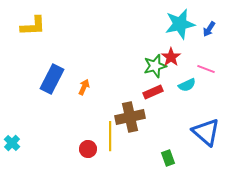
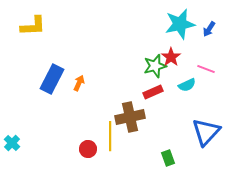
orange arrow: moved 5 px left, 4 px up
blue triangle: rotated 32 degrees clockwise
